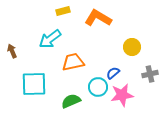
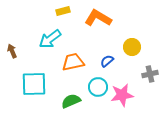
blue semicircle: moved 6 px left, 12 px up
